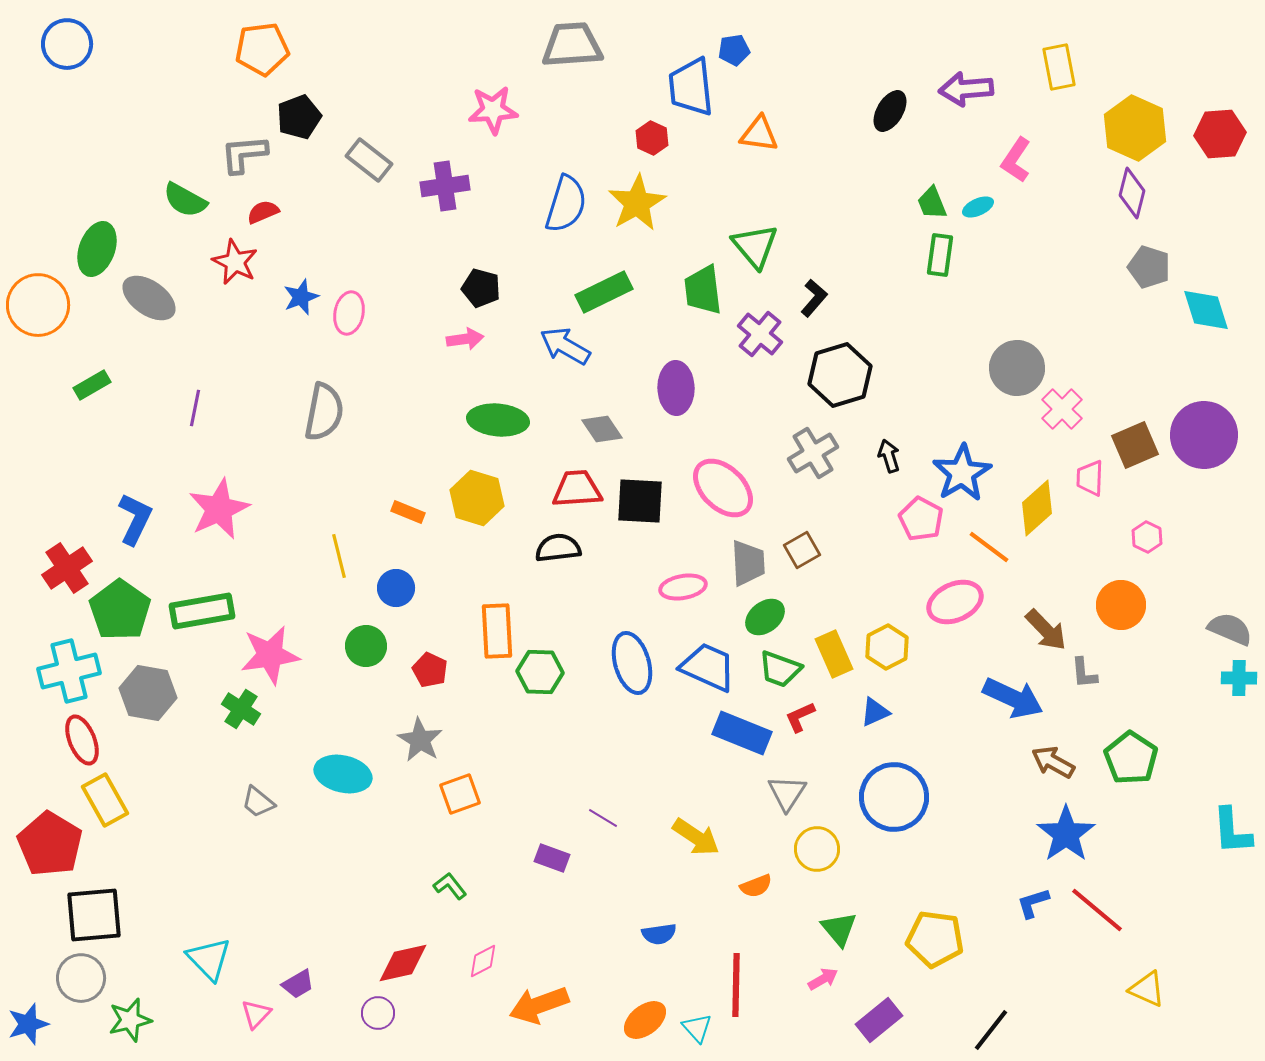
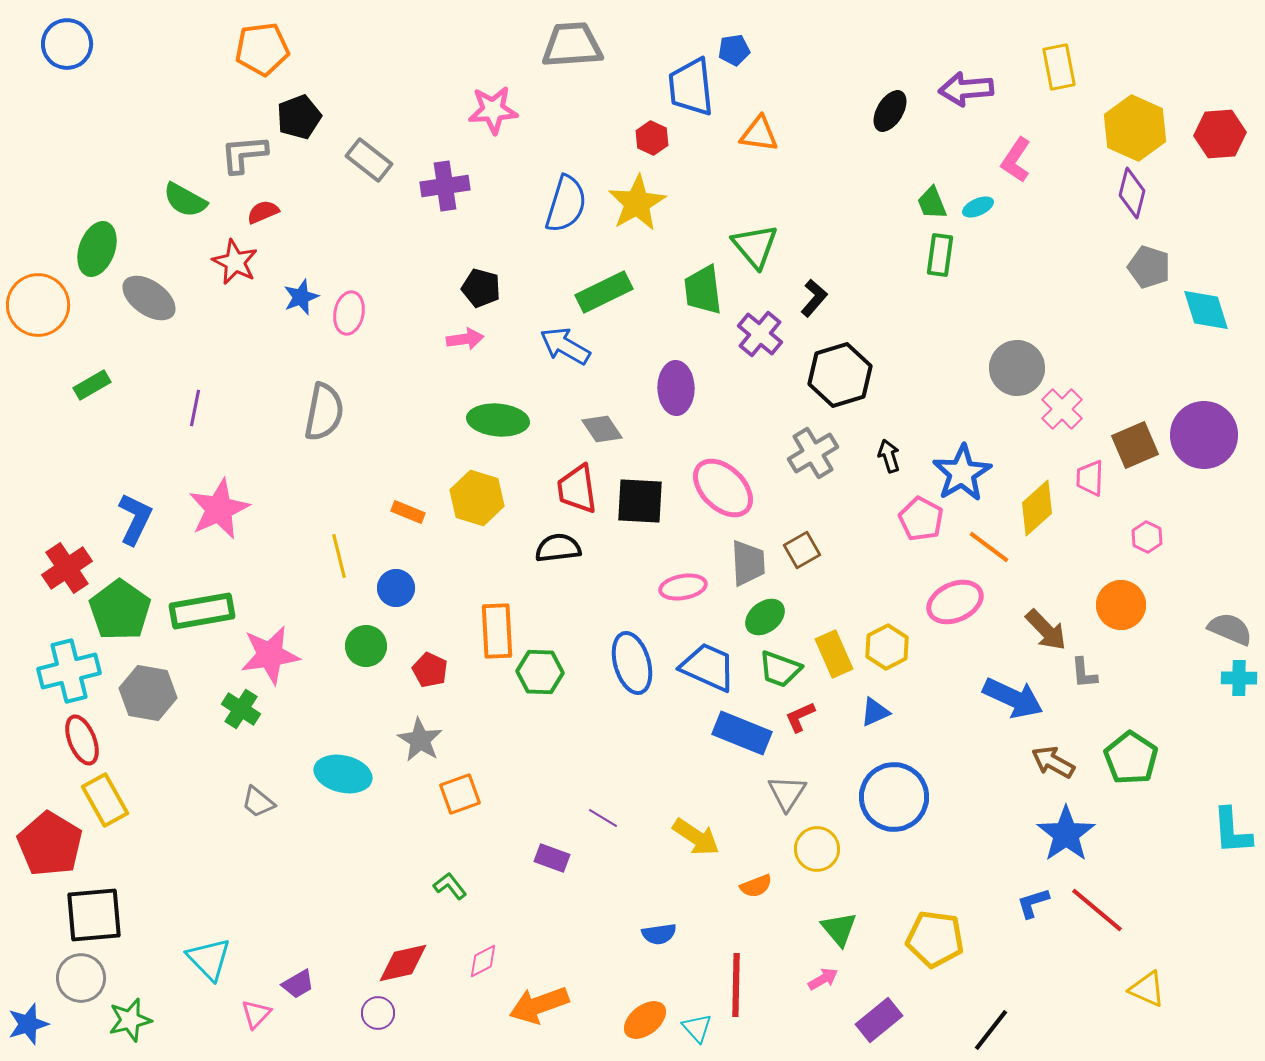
red trapezoid at (577, 489): rotated 94 degrees counterclockwise
